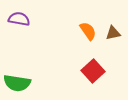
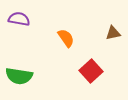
orange semicircle: moved 22 px left, 7 px down
red square: moved 2 px left
green semicircle: moved 2 px right, 7 px up
